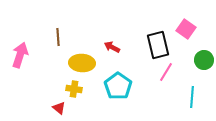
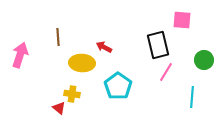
pink square: moved 4 px left, 9 px up; rotated 30 degrees counterclockwise
red arrow: moved 8 px left
yellow cross: moved 2 px left, 5 px down
